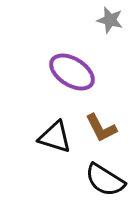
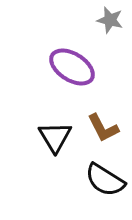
purple ellipse: moved 5 px up
brown L-shape: moved 2 px right
black triangle: rotated 42 degrees clockwise
